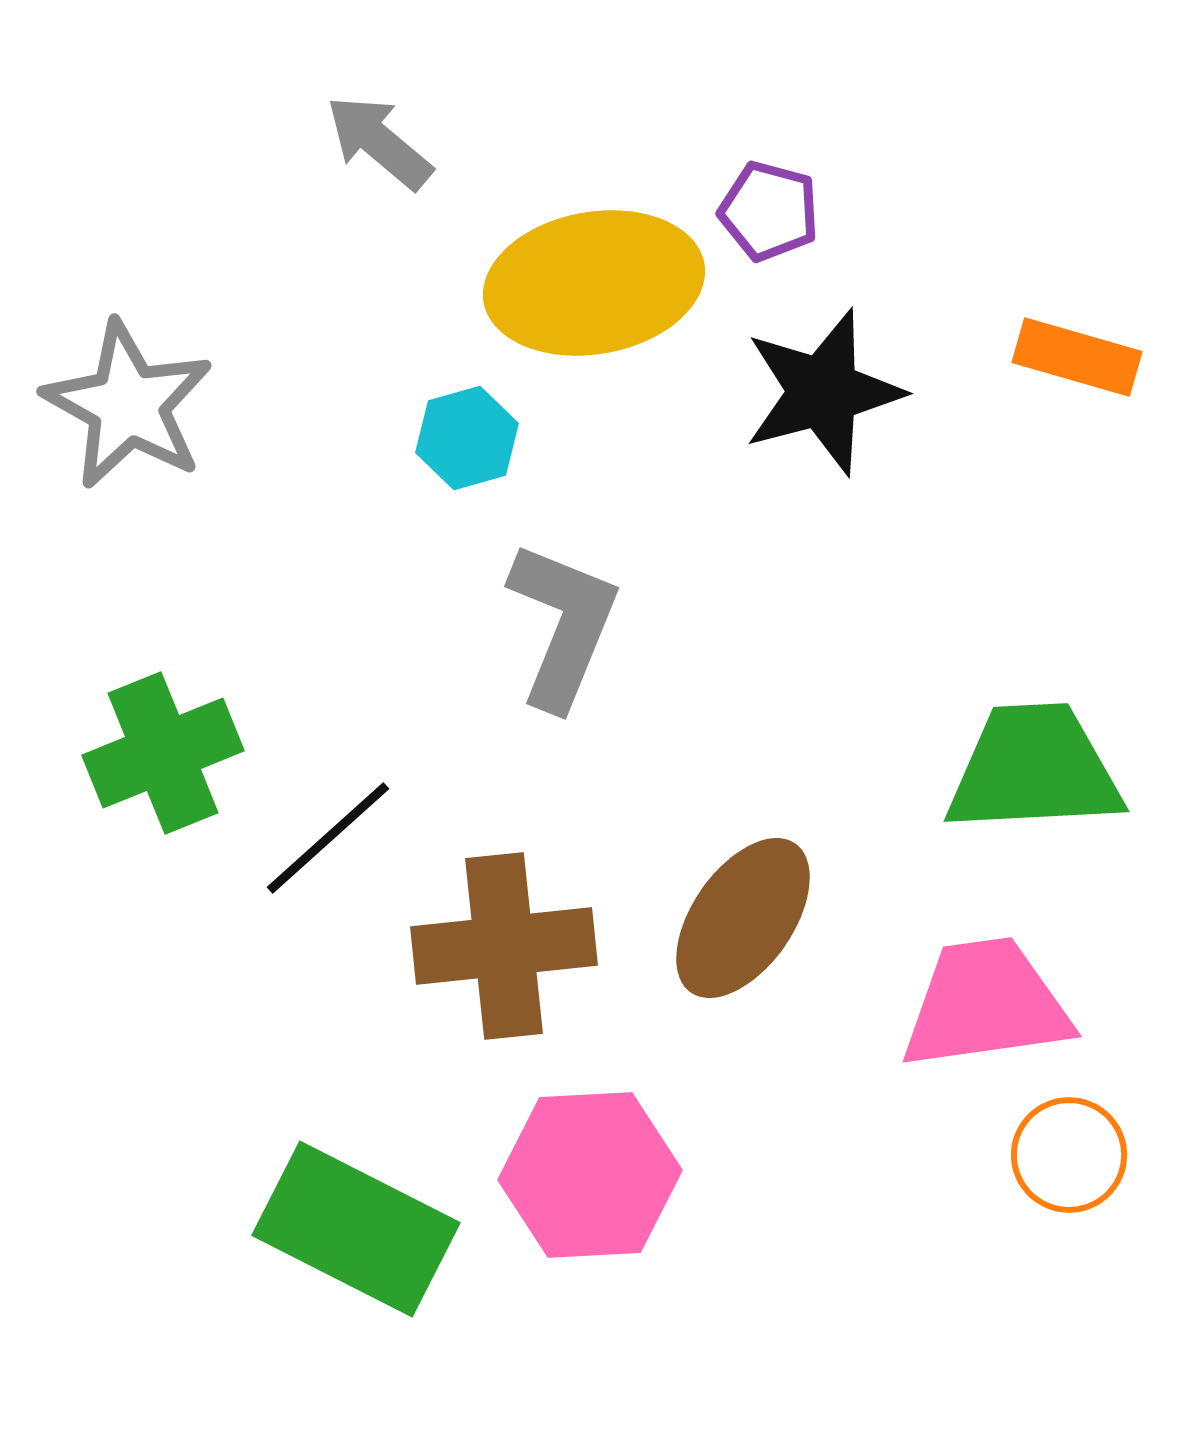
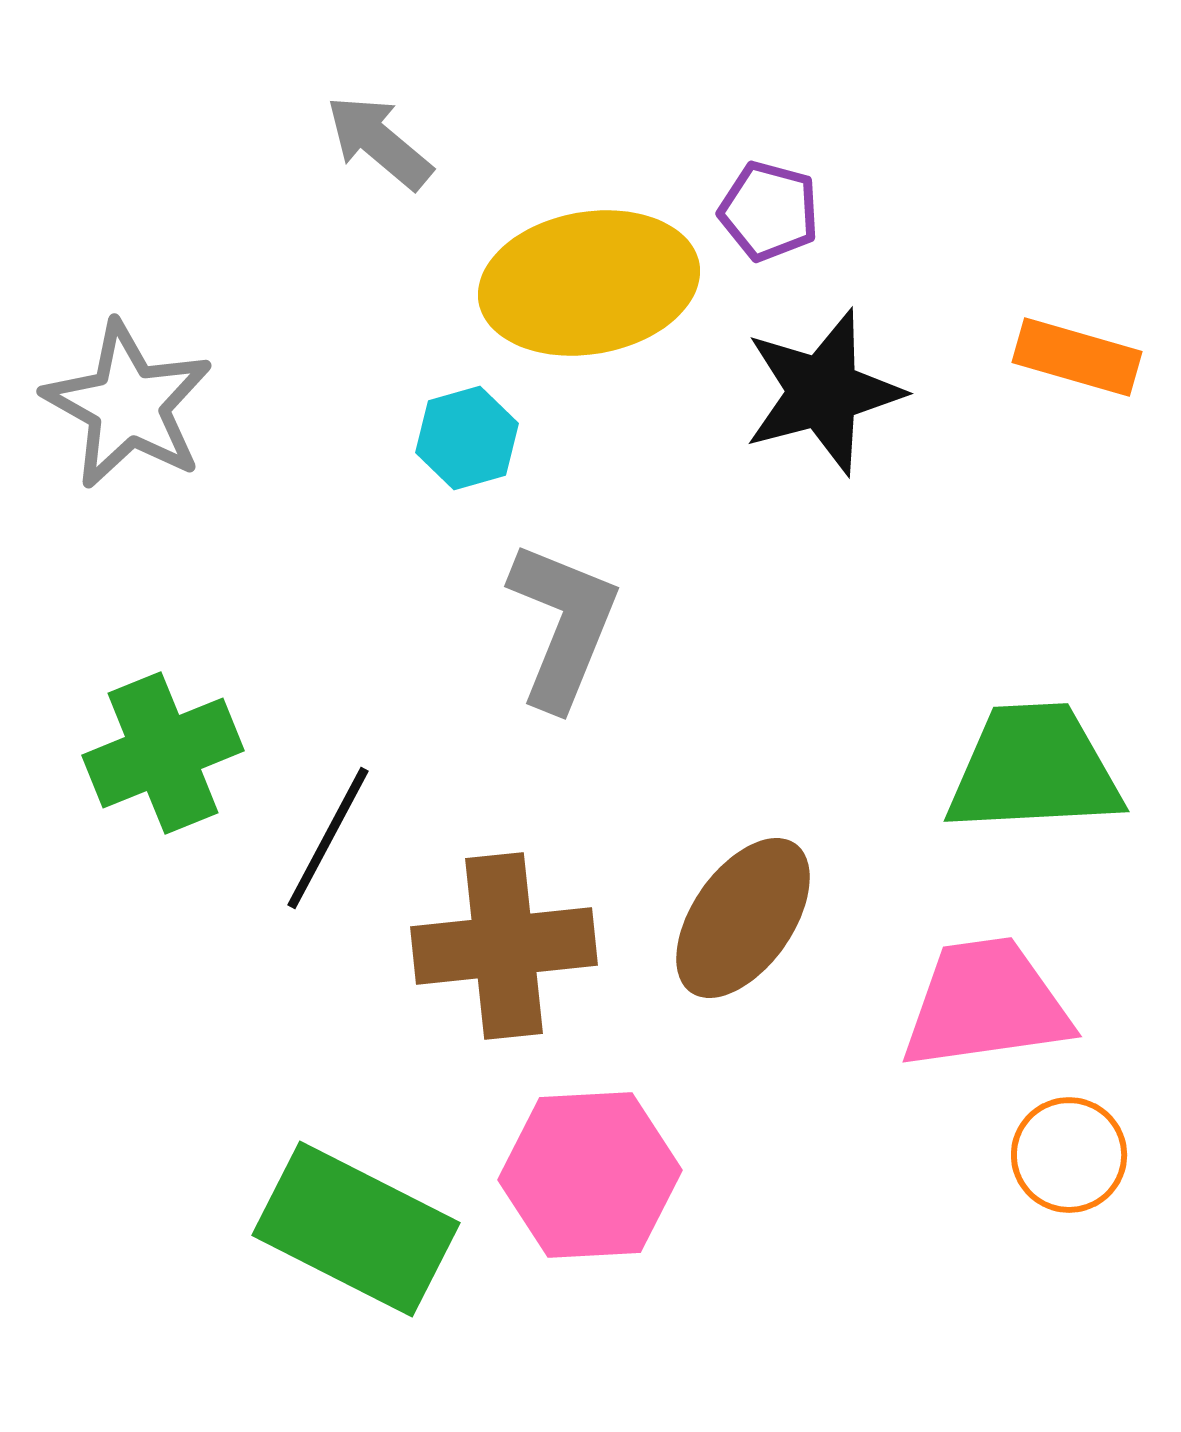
yellow ellipse: moved 5 px left
black line: rotated 20 degrees counterclockwise
